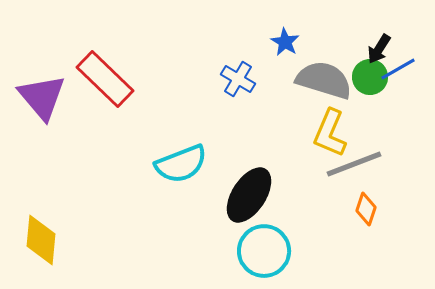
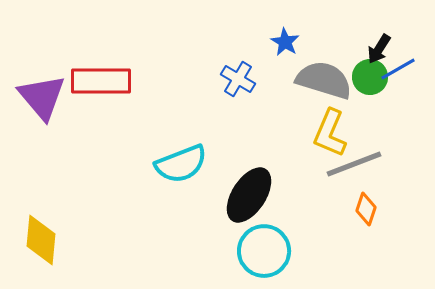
red rectangle: moved 4 px left, 2 px down; rotated 44 degrees counterclockwise
